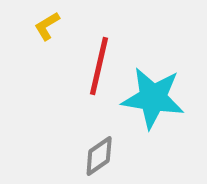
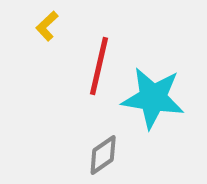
yellow L-shape: rotated 12 degrees counterclockwise
gray diamond: moved 4 px right, 1 px up
